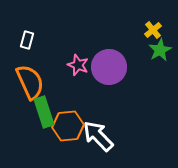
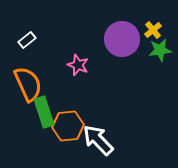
white rectangle: rotated 36 degrees clockwise
green star: rotated 20 degrees clockwise
purple circle: moved 13 px right, 28 px up
orange semicircle: moved 2 px left, 2 px down
white arrow: moved 4 px down
